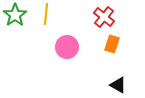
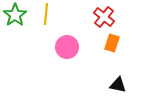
orange rectangle: moved 1 px up
black triangle: rotated 18 degrees counterclockwise
